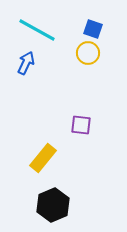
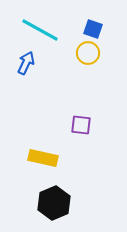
cyan line: moved 3 px right
yellow rectangle: rotated 64 degrees clockwise
black hexagon: moved 1 px right, 2 px up
